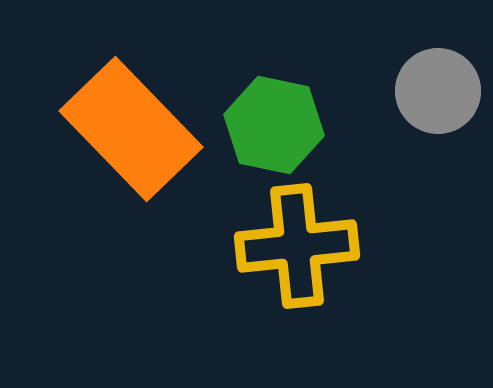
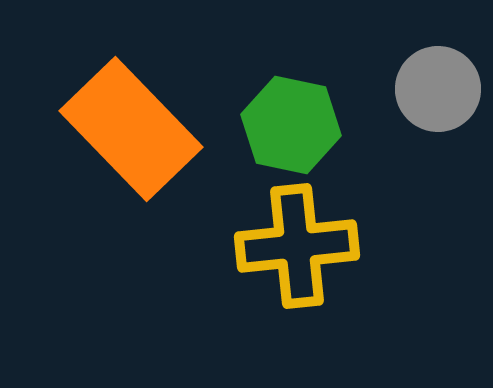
gray circle: moved 2 px up
green hexagon: moved 17 px right
